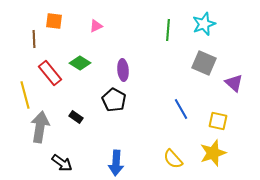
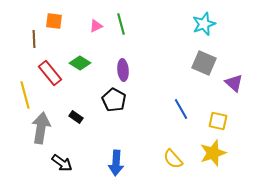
green line: moved 47 px left, 6 px up; rotated 20 degrees counterclockwise
gray arrow: moved 1 px right, 1 px down
